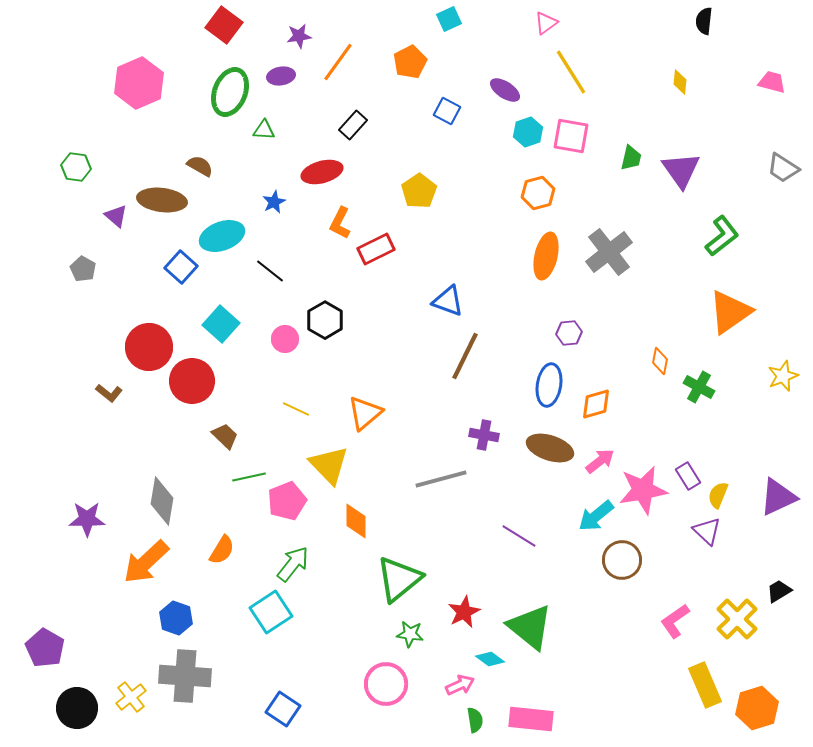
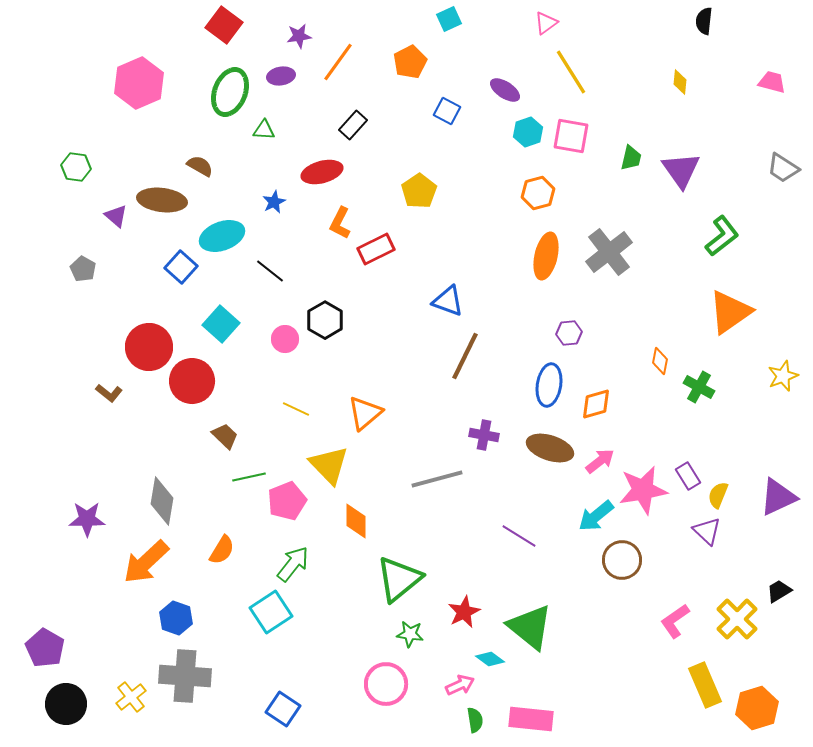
gray line at (441, 479): moved 4 px left
black circle at (77, 708): moved 11 px left, 4 px up
